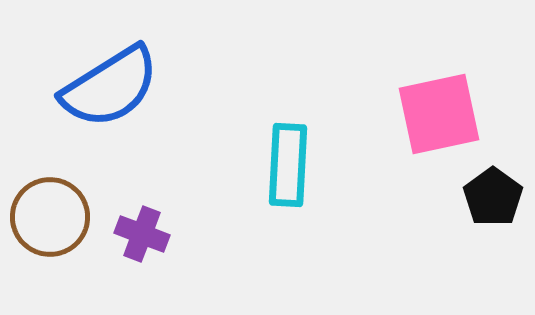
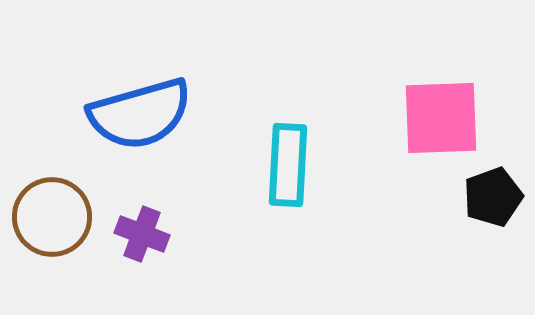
blue semicircle: moved 30 px right, 27 px down; rotated 16 degrees clockwise
pink square: moved 2 px right, 4 px down; rotated 10 degrees clockwise
black pentagon: rotated 16 degrees clockwise
brown circle: moved 2 px right
